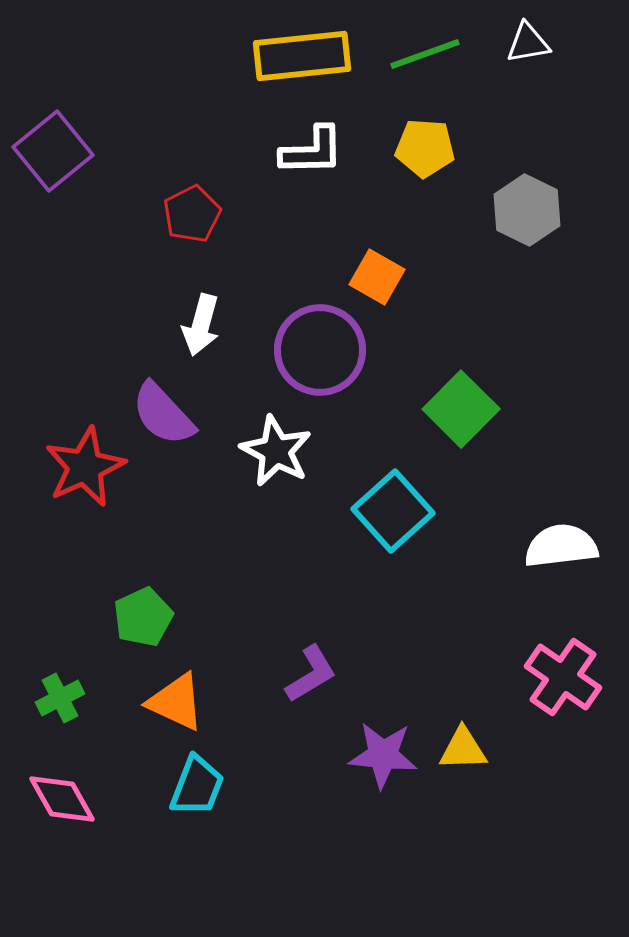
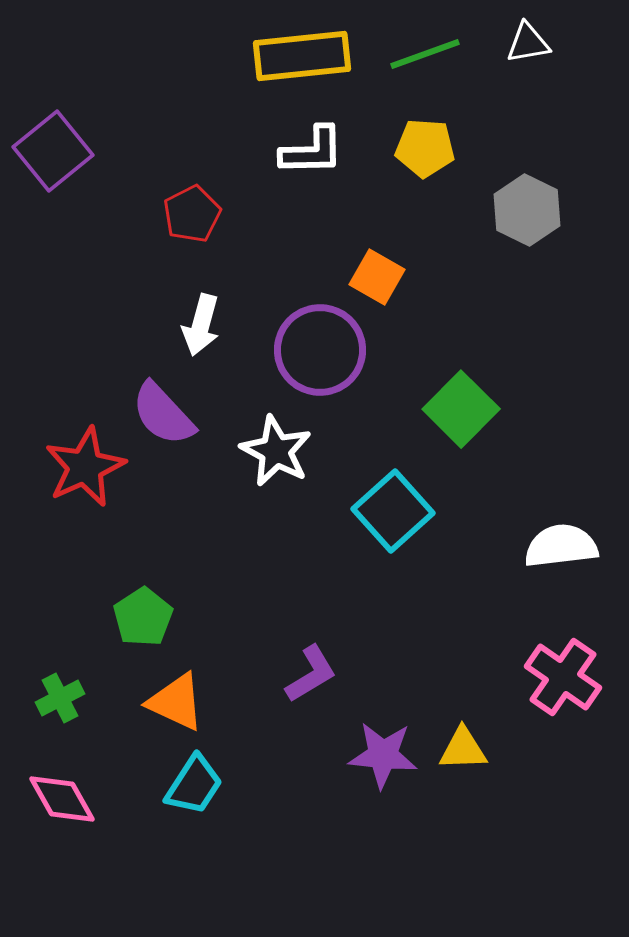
green pentagon: rotated 8 degrees counterclockwise
cyan trapezoid: moved 3 px left, 1 px up; rotated 12 degrees clockwise
